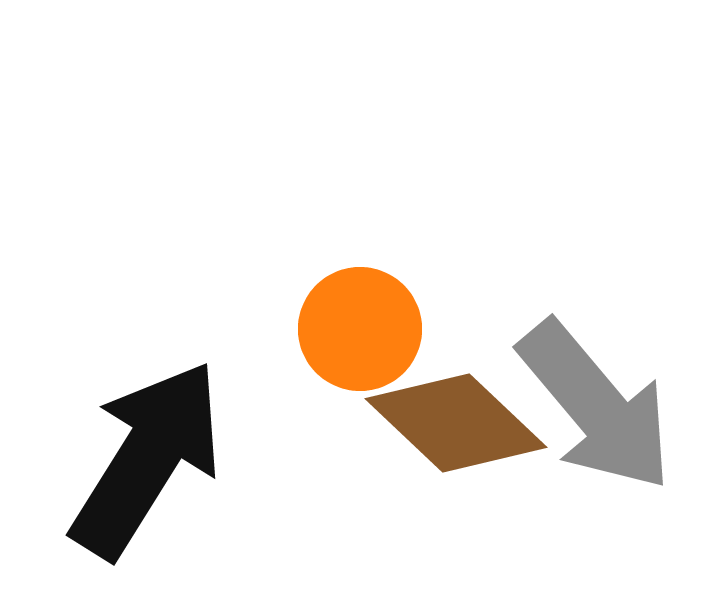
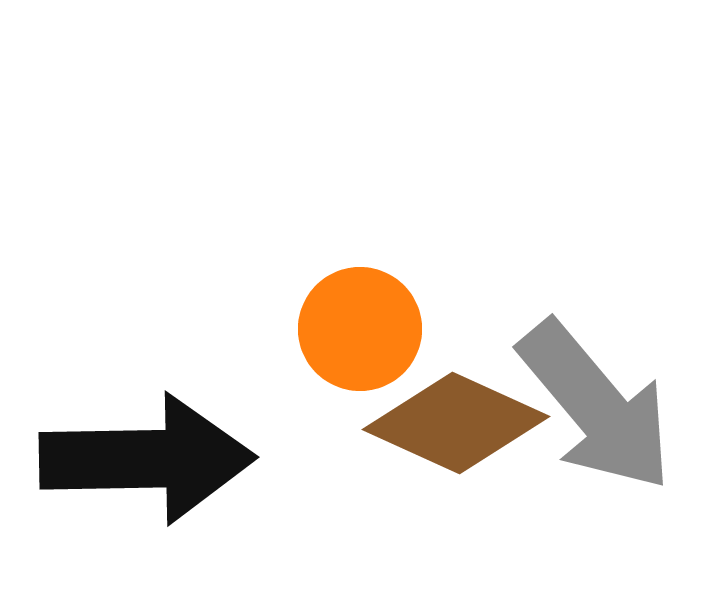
brown diamond: rotated 19 degrees counterclockwise
black arrow: rotated 57 degrees clockwise
